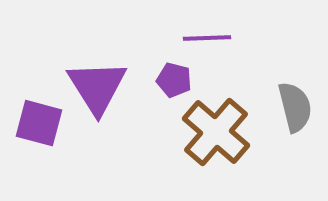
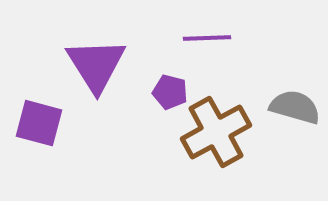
purple pentagon: moved 4 px left, 12 px down
purple triangle: moved 1 px left, 22 px up
gray semicircle: rotated 60 degrees counterclockwise
brown cross: rotated 20 degrees clockwise
